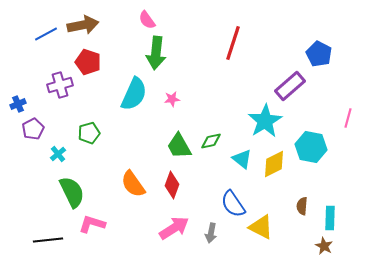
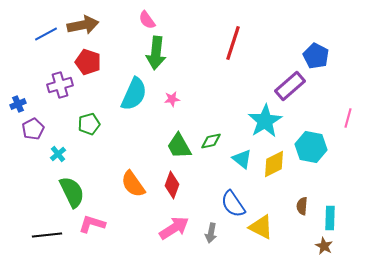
blue pentagon: moved 3 px left, 2 px down
green pentagon: moved 9 px up
black line: moved 1 px left, 5 px up
